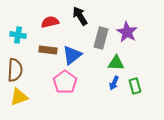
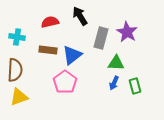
cyan cross: moved 1 px left, 2 px down
